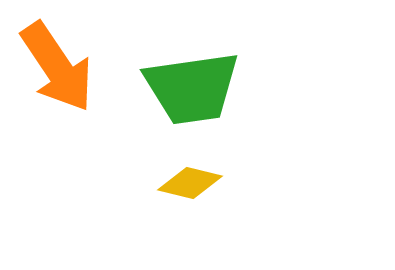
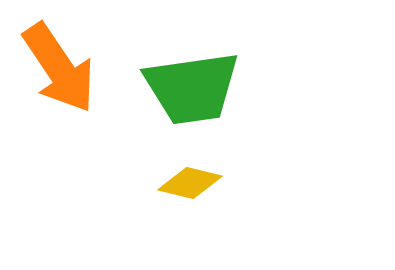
orange arrow: moved 2 px right, 1 px down
